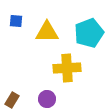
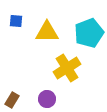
yellow cross: rotated 28 degrees counterclockwise
